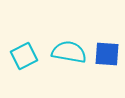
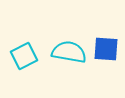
blue square: moved 1 px left, 5 px up
